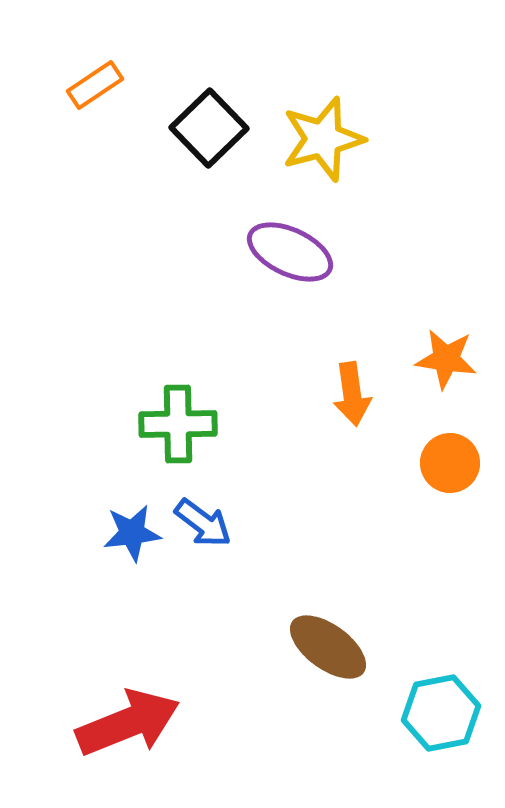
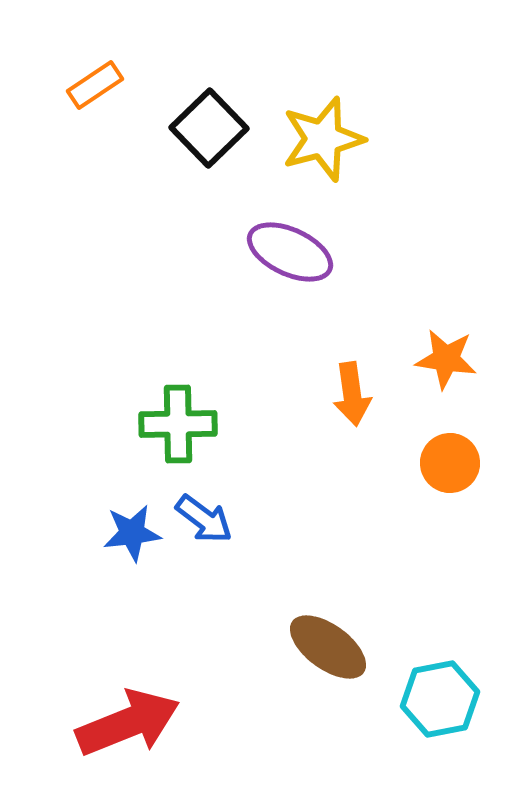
blue arrow: moved 1 px right, 4 px up
cyan hexagon: moved 1 px left, 14 px up
